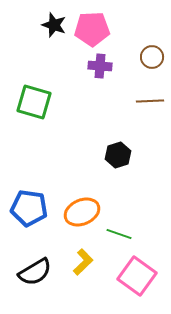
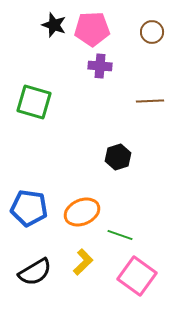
brown circle: moved 25 px up
black hexagon: moved 2 px down
green line: moved 1 px right, 1 px down
